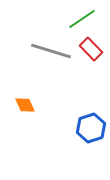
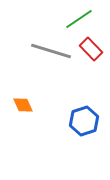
green line: moved 3 px left
orange diamond: moved 2 px left
blue hexagon: moved 7 px left, 7 px up
